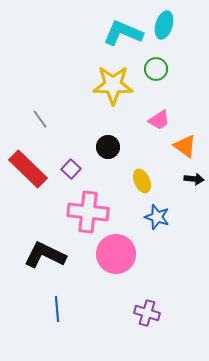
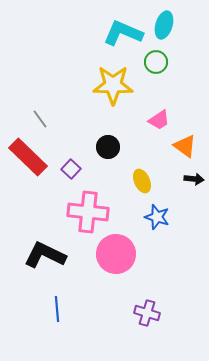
green circle: moved 7 px up
red rectangle: moved 12 px up
